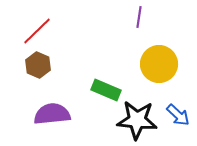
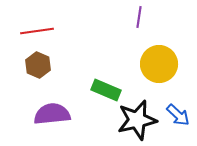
red line: rotated 36 degrees clockwise
black star: rotated 18 degrees counterclockwise
